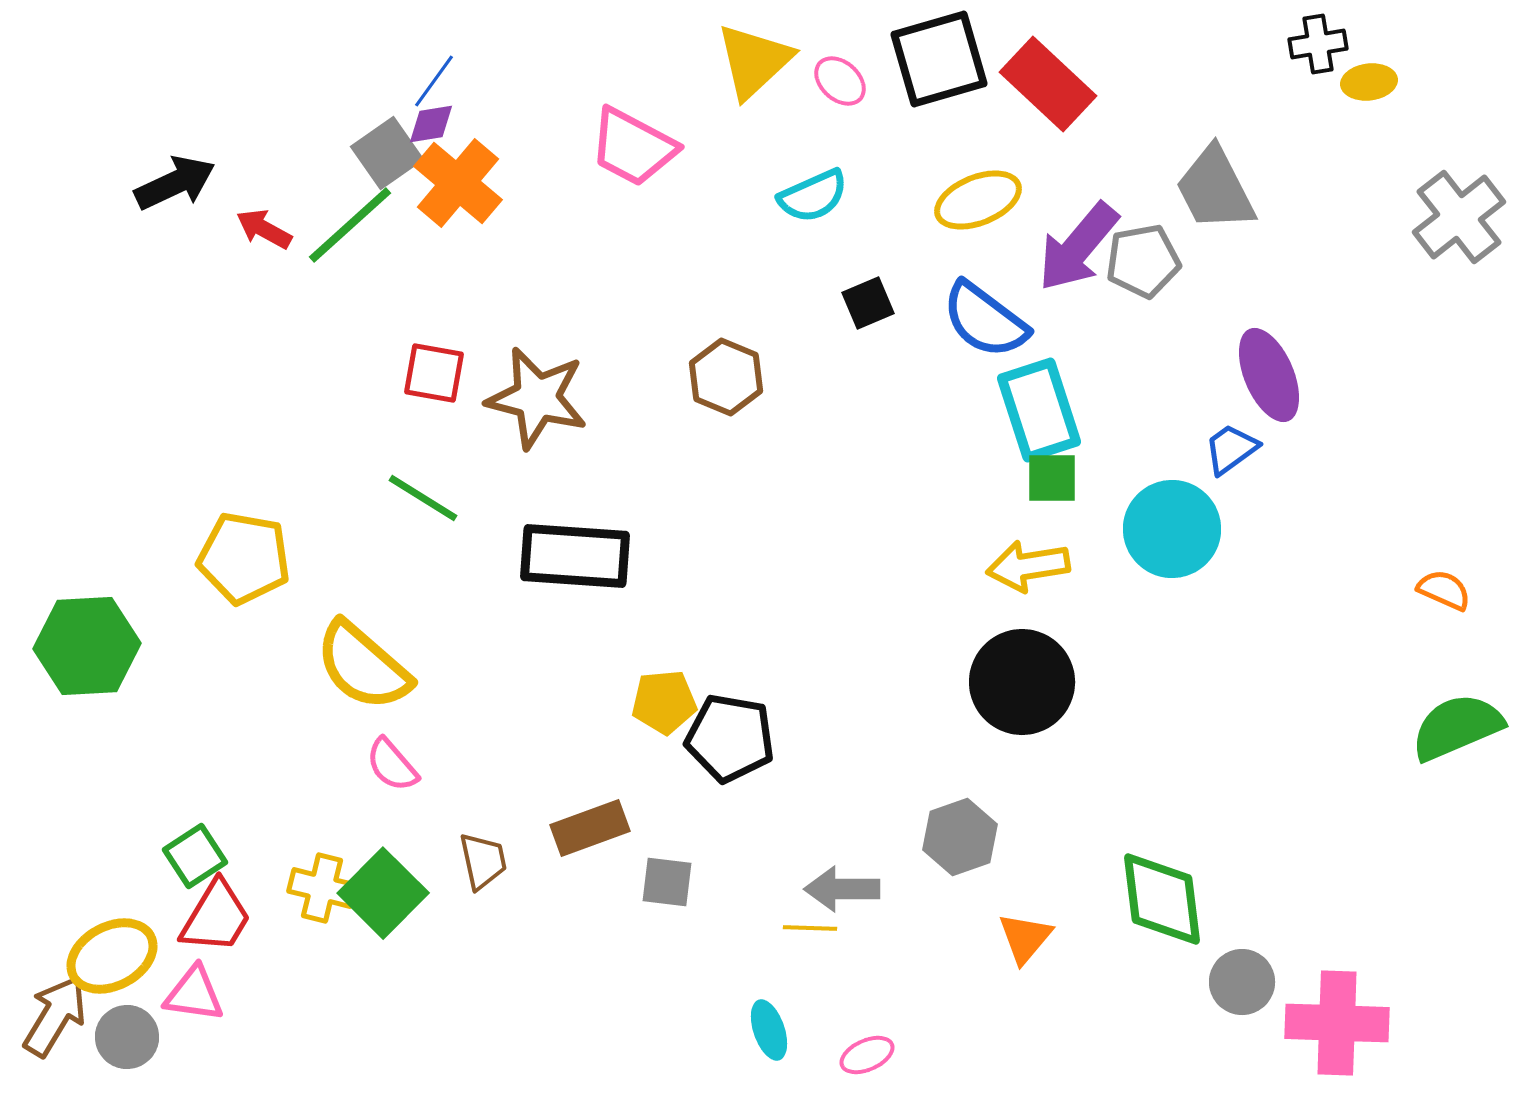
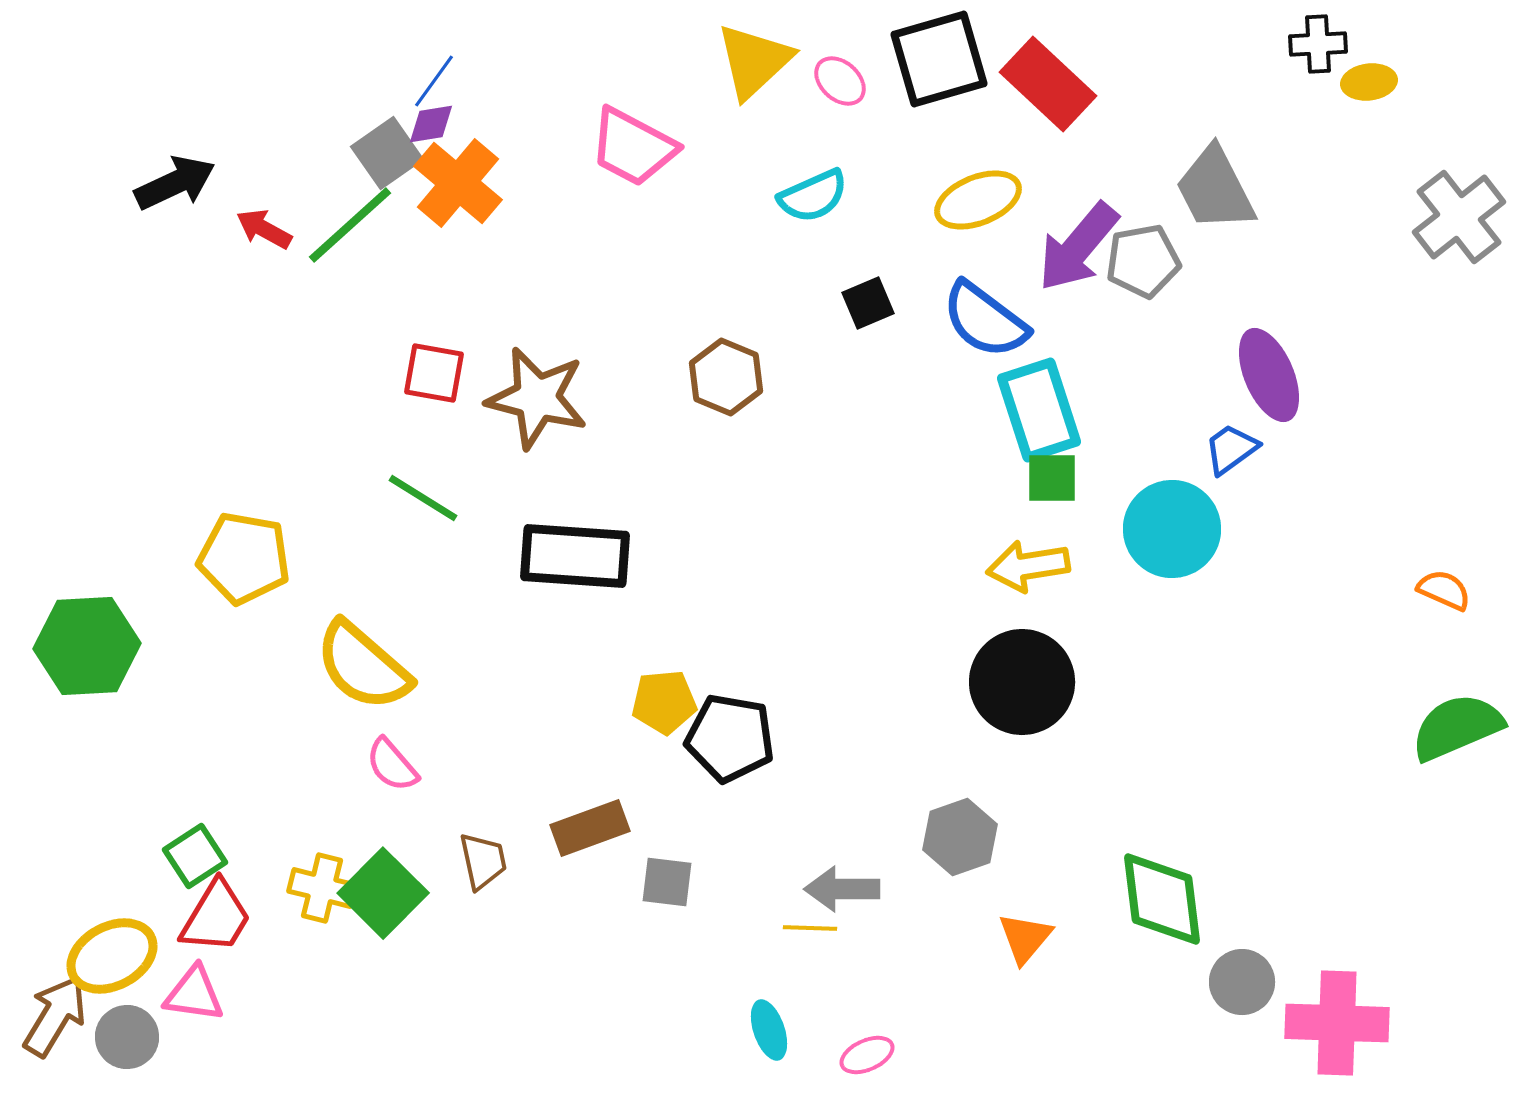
black cross at (1318, 44): rotated 6 degrees clockwise
